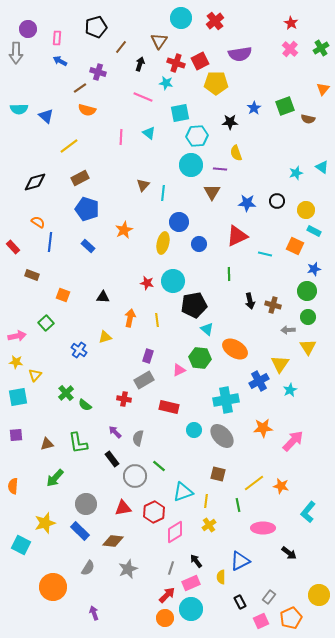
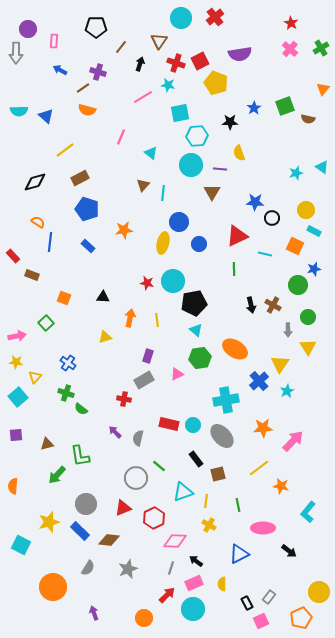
red cross at (215, 21): moved 4 px up
black pentagon at (96, 27): rotated 15 degrees clockwise
pink rectangle at (57, 38): moved 3 px left, 3 px down
blue arrow at (60, 61): moved 9 px down
cyan star at (166, 83): moved 2 px right, 2 px down
yellow pentagon at (216, 83): rotated 20 degrees clockwise
brown line at (80, 88): moved 3 px right
pink line at (143, 97): rotated 54 degrees counterclockwise
cyan semicircle at (19, 109): moved 2 px down
cyan triangle at (149, 133): moved 2 px right, 20 px down
pink line at (121, 137): rotated 21 degrees clockwise
yellow line at (69, 146): moved 4 px left, 4 px down
yellow semicircle at (236, 153): moved 3 px right
black circle at (277, 201): moved 5 px left, 17 px down
blue star at (247, 203): moved 8 px right, 1 px up
orange star at (124, 230): rotated 18 degrees clockwise
red rectangle at (13, 247): moved 9 px down
green line at (229, 274): moved 5 px right, 5 px up
green circle at (307, 291): moved 9 px left, 6 px up
orange square at (63, 295): moved 1 px right, 3 px down
black arrow at (250, 301): moved 1 px right, 4 px down
black pentagon at (194, 305): moved 2 px up
brown cross at (273, 305): rotated 14 degrees clockwise
cyan triangle at (207, 329): moved 11 px left, 1 px down
gray arrow at (288, 330): rotated 88 degrees counterclockwise
blue cross at (79, 350): moved 11 px left, 13 px down
green hexagon at (200, 358): rotated 15 degrees counterclockwise
pink triangle at (179, 370): moved 2 px left, 4 px down
yellow triangle at (35, 375): moved 2 px down
blue cross at (259, 381): rotated 12 degrees counterclockwise
cyan star at (290, 390): moved 3 px left, 1 px down
green cross at (66, 393): rotated 28 degrees counterclockwise
cyan square at (18, 397): rotated 30 degrees counterclockwise
green semicircle at (85, 405): moved 4 px left, 4 px down
red rectangle at (169, 407): moved 17 px down
cyan circle at (194, 430): moved 1 px left, 5 px up
green L-shape at (78, 443): moved 2 px right, 13 px down
black rectangle at (112, 459): moved 84 px right
brown square at (218, 474): rotated 28 degrees counterclockwise
gray circle at (135, 476): moved 1 px right, 2 px down
green arrow at (55, 478): moved 2 px right, 3 px up
yellow line at (254, 483): moved 5 px right, 15 px up
red triangle at (123, 508): rotated 12 degrees counterclockwise
red hexagon at (154, 512): moved 6 px down
yellow star at (45, 523): moved 4 px right, 1 px up
yellow cross at (209, 525): rotated 24 degrees counterclockwise
pink diamond at (175, 532): moved 9 px down; rotated 35 degrees clockwise
brown diamond at (113, 541): moved 4 px left, 1 px up
black arrow at (289, 553): moved 2 px up
black arrow at (196, 561): rotated 16 degrees counterclockwise
blue triangle at (240, 561): moved 1 px left, 7 px up
yellow semicircle at (221, 577): moved 1 px right, 7 px down
pink rectangle at (191, 583): moved 3 px right
yellow circle at (319, 595): moved 3 px up
black rectangle at (240, 602): moved 7 px right, 1 px down
cyan circle at (191, 609): moved 2 px right
orange circle at (165, 618): moved 21 px left
orange pentagon at (291, 618): moved 10 px right
